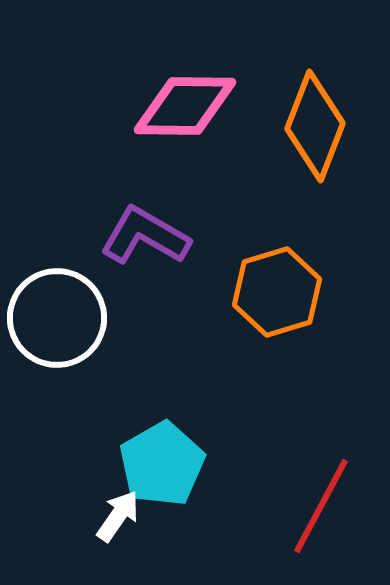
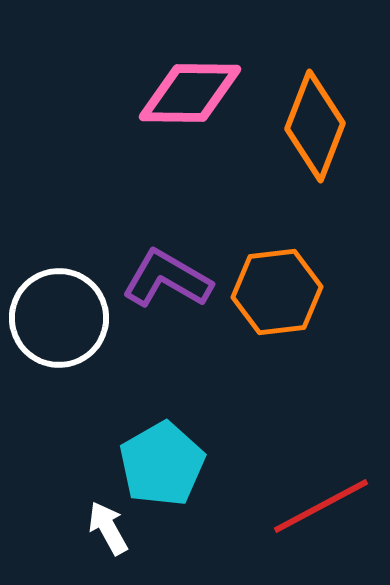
pink diamond: moved 5 px right, 13 px up
purple L-shape: moved 22 px right, 43 px down
orange hexagon: rotated 10 degrees clockwise
white circle: moved 2 px right
red line: rotated 34 degrees clockwise
white arrow: moved 10 px left, 12 px down; rotated 64 degrees counterclockwise
